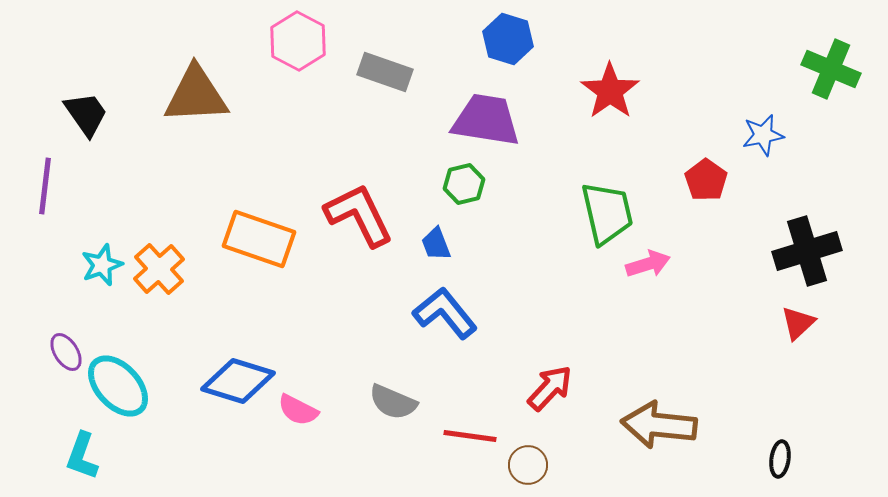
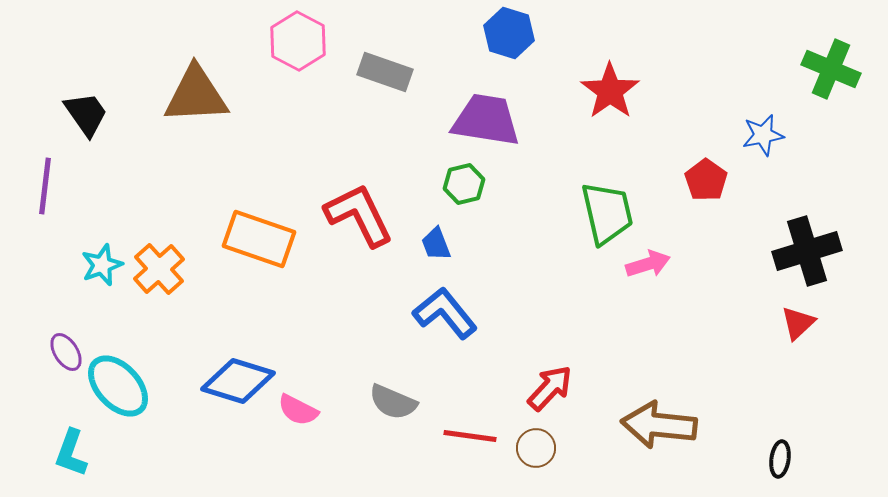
blue hexagon: moved 1 px right, 6 px up
cyan L-shape: moved 11 px left, 3 px up
brown circle: moved 8 px right, 17 px up
